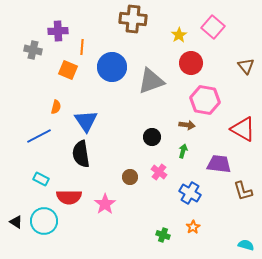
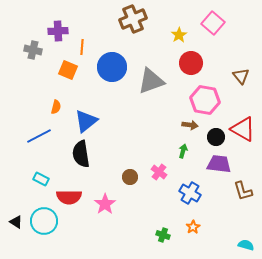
brown cross: rotated 28 degrees counterclockwise
pink square: moved 4 px up
brown triangle: moved 5 px left, 10 px down
blue triangle: rotated 25 degrees clockwise
brown arrow: moved 3 px right
black circle: moved 64 px right
